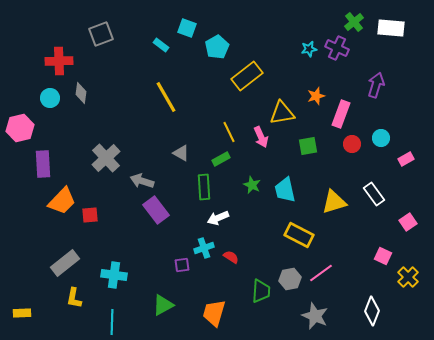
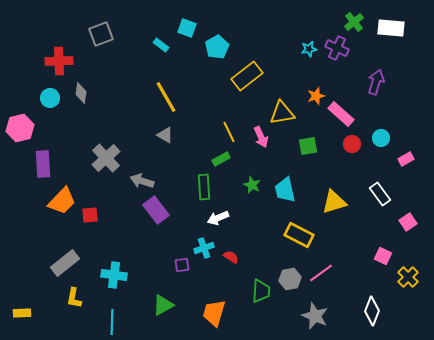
purple arrow at (376, 85): moved 3 px up
pink rectangle at (341, 114): rotated 68 degrees counterclockwise
gray triangle at (181, 153): moved 16 px left, 18 px up
white rectangle at (374, 194): moved 6 px right
